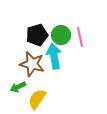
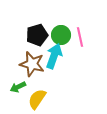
cyan arrow: rotated 30 degrees clockwise
